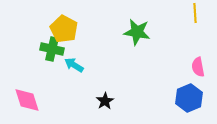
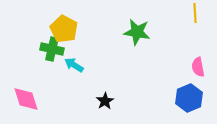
pink diamond: moved 1 px left, 1 px up
